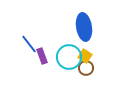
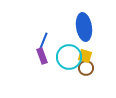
blue line: moved 14 px right, 2 px up; rotated 60 degrees clockwise
yellow square: rotated 16 degrees counterclockwise
